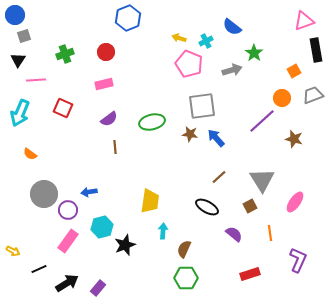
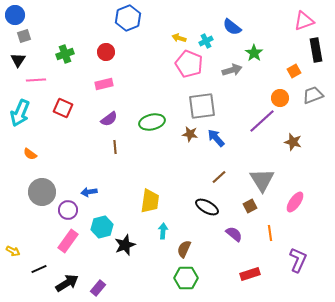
orange circle at (282, 98): moved 2 px left
brown star at (294, 139): moved 1 px left, 3 px down
gray circle at (44, 194): moved 2 px left, 2 px up
